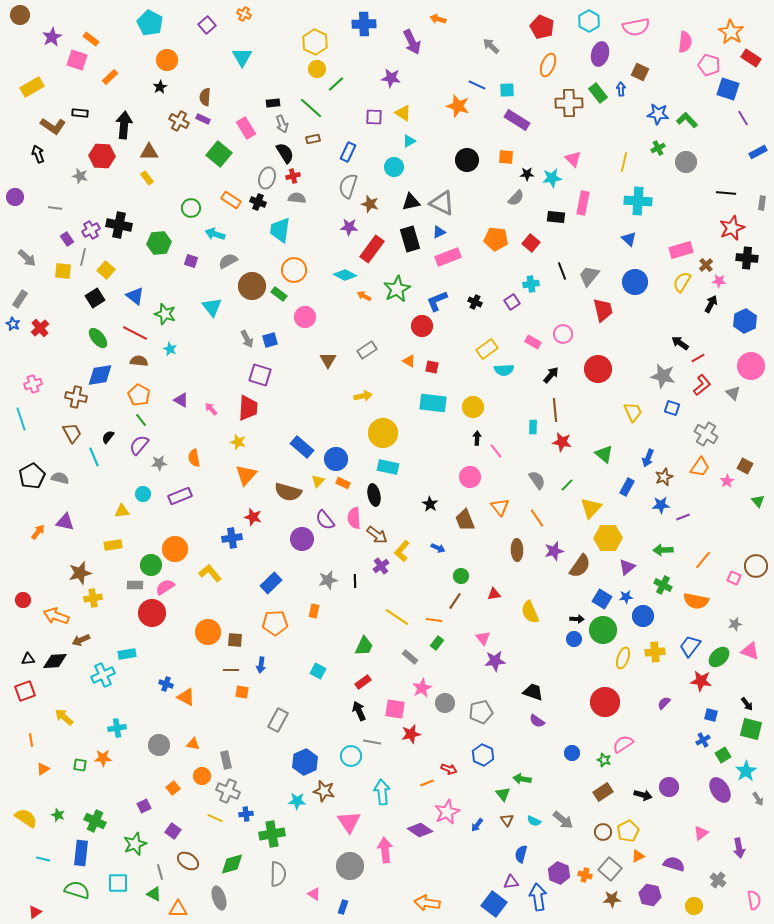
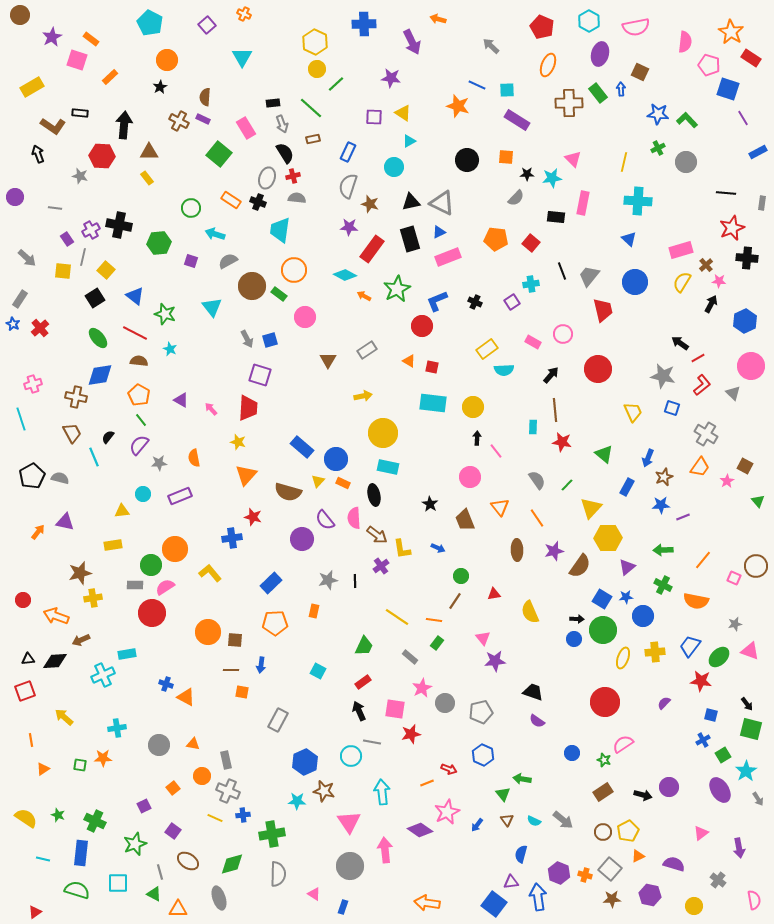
yellow L-shape at (402, 551): moved 2 px up; rotated 50 degrees counterclockwise
blue cross at (246, 814): moved 3 px left, 1 px down
